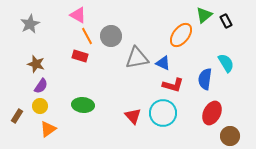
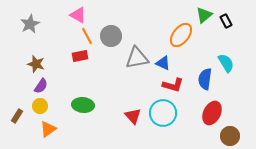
red rectangle: rotated 28 degrees counterclockwise
